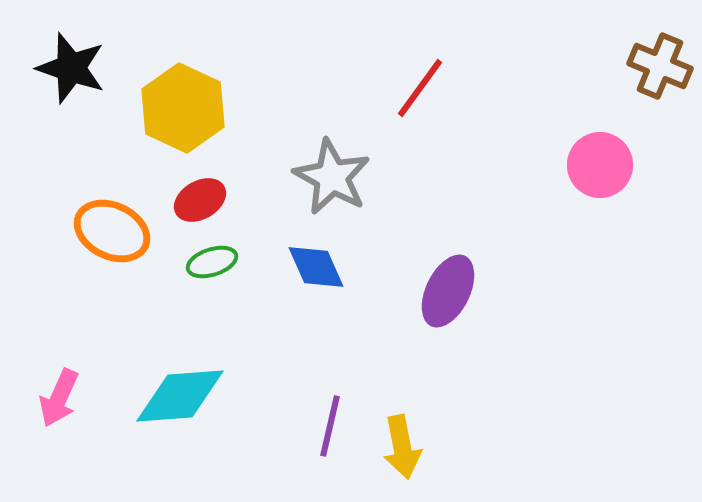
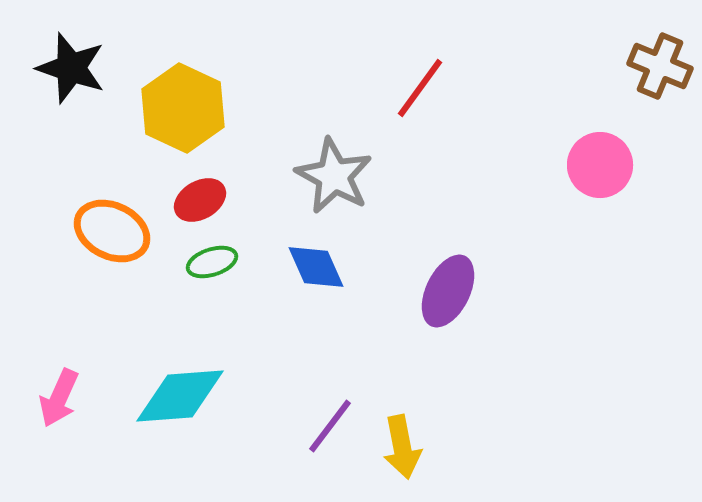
gray star: moved 2 px right, 1 px up
purple line: rotated 24 degrees clockwise
